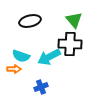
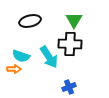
green triangle: rotated 12 degrees clockwise
cyan arrow: rotated 95 degrees counterclockwise
blue cross: moved 28 px right
